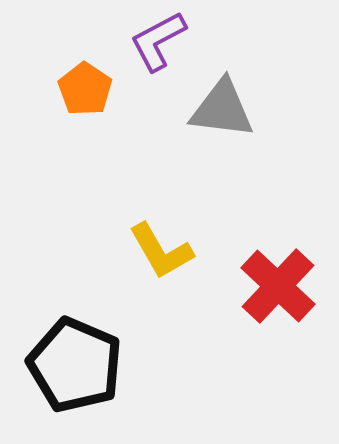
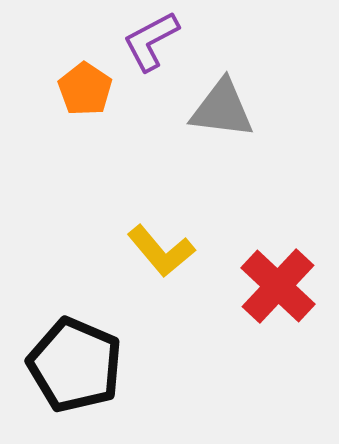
purple L-shape: moved 7 px left
yellow L-shape: rotated 10 degrees counterclockwise
